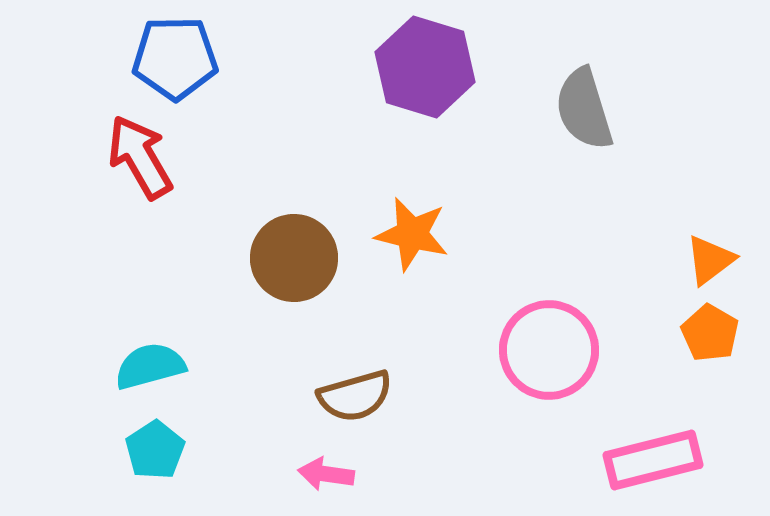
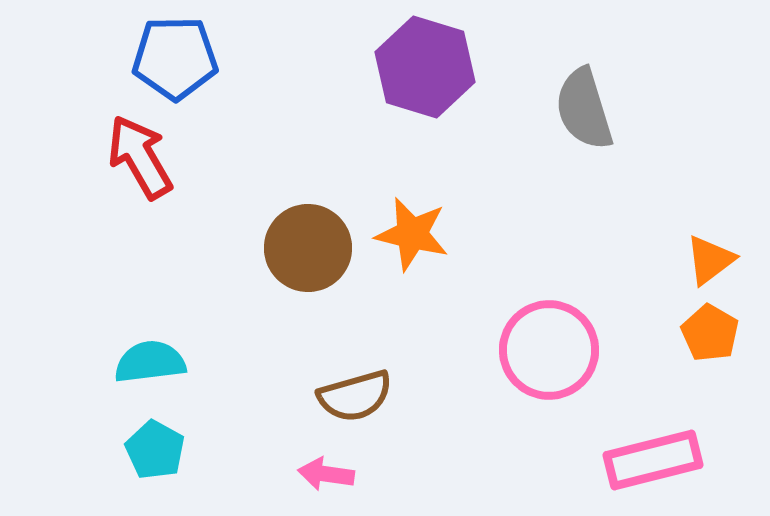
brown circle: moved 14 px right, 10 px up
cyan semicircle: moved 4 px up; rotated 8 degrees clockwise
cyan pentagon: rotated 10 degrees counterclockwise
